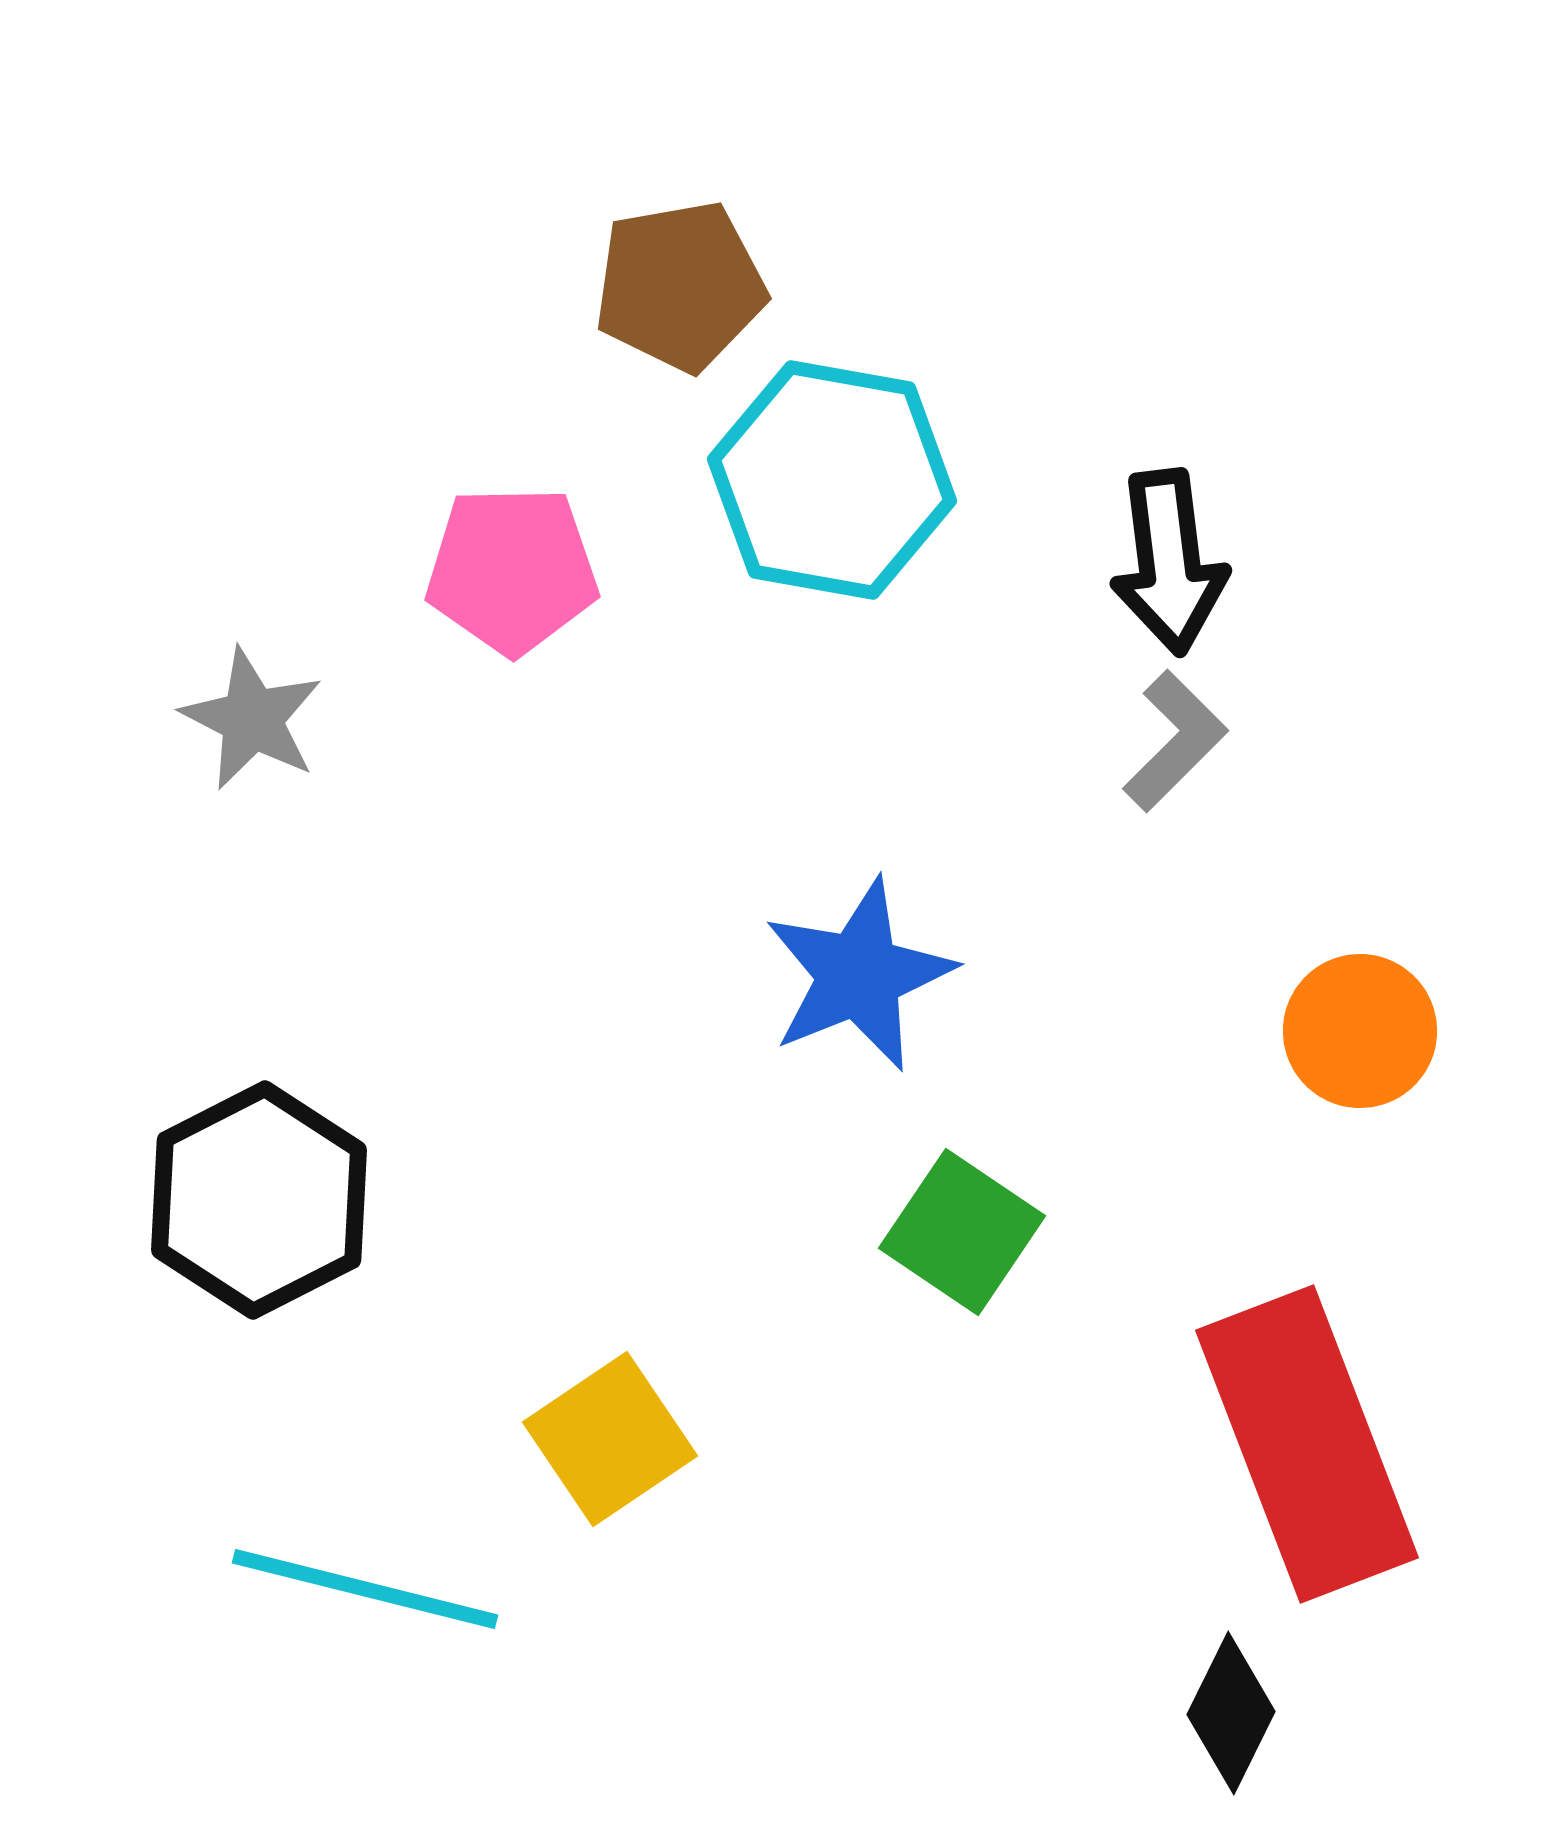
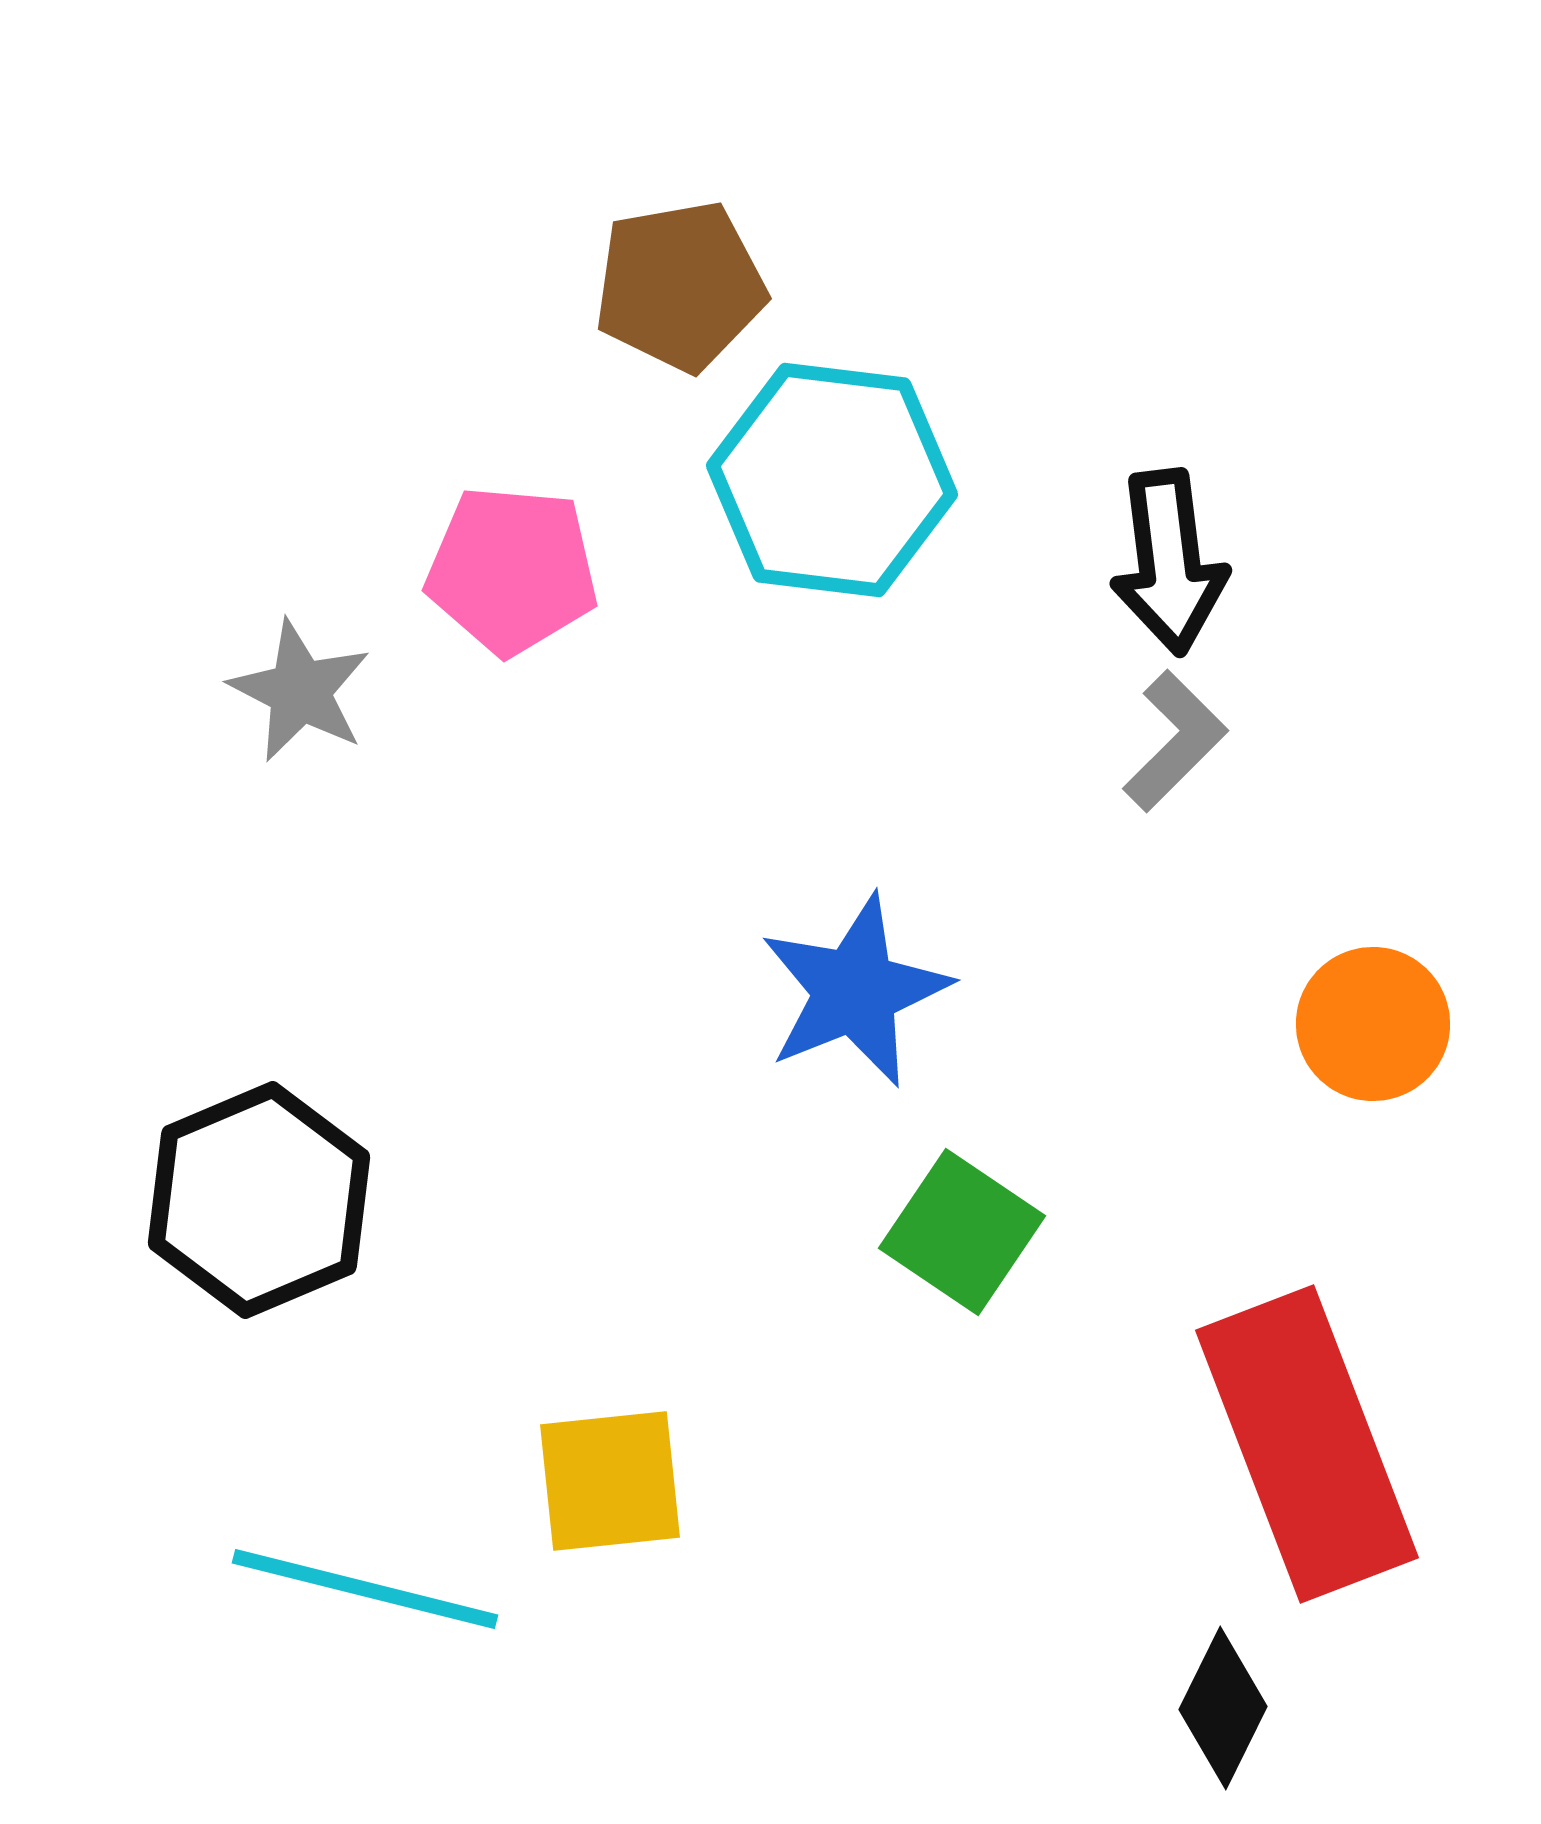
cyan hexagon: rotated 3 degrees counterclockwise
pink pentagon: rotated 6 degrees clockwise
gray star: moved 48 px right, 28 px up
blue star: moved 4 px left, 16 px down
orange circle: moved 13 px right, 7 px up
black hexagon: rotated 4 degrees clockwise
yellow square: moved 42 px down; rotated 28 degrees clockwise
black diamond: moved 8 px left, 5 px up
